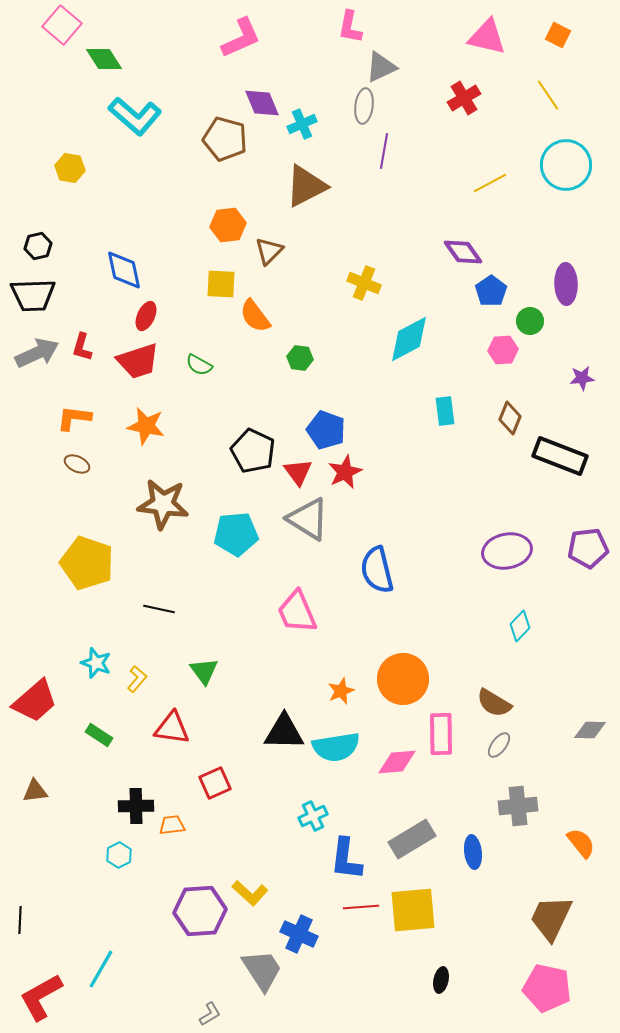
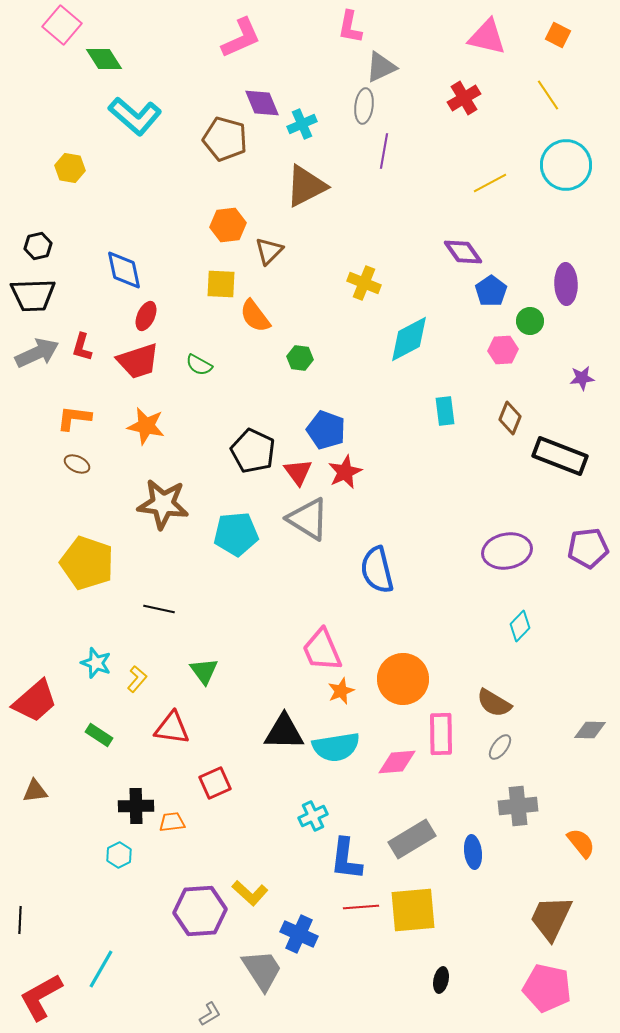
pink trapezoid at (297, 612): moved 25 px right, 38 px down
gray ellipse at (499, 745): moved 1 px right, 2 px down
orange trapezoid at (172, 825): moved 3 px up
